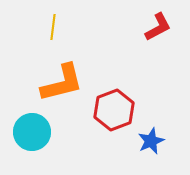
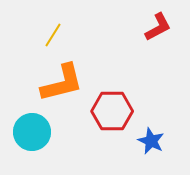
yellow line: moved 8 px down; rotated 25 degrees clockwise
red hexagon: moved 2 px left, 1 px down; rotated 21 degrees clockwise
blue star: rotated 24 degrees counterclockwise
